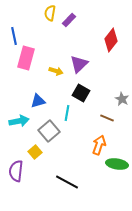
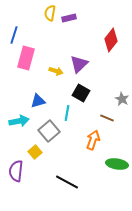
purple rectangle: moved 2 px up; rotated 32 degrees clockwise
blue line: moved 1 px up; rotated 30 degrees clockwise
orange arrow: moved 6 px left, 5 px up
